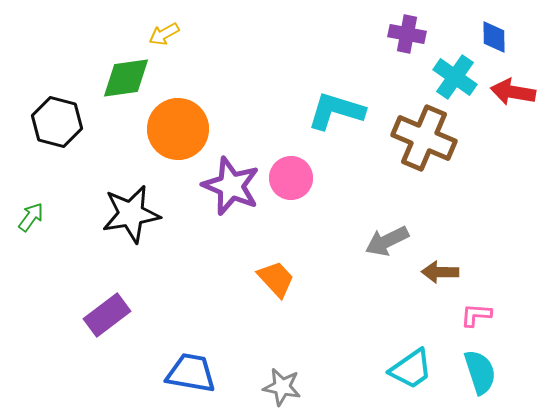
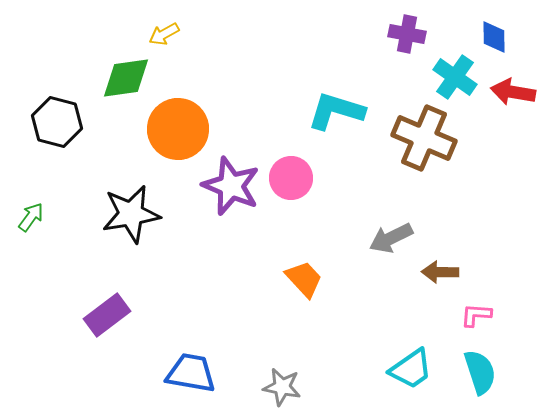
gray arrow: moved 4 px right, 3 px up
orange trapezoid: moved 28 px right
